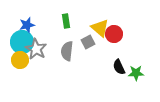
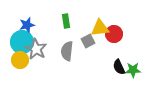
yellow triangle: rotated 48 degrees counterclockwise
gray square: moved 1 px up
green star: moved 3 px left, 3 px up
